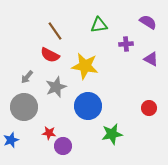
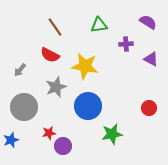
brown line: moved 4 px up
gray arrow: moved 7 px left, 7 px up
red star: rotated 16 degrees counterclockwise
